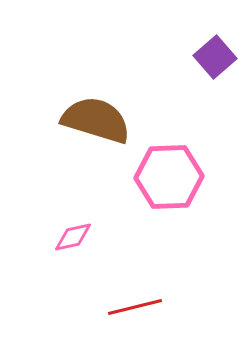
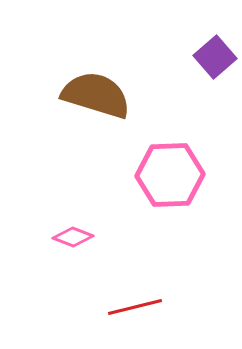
brown semicircle: moved 25 px up
pink hexagon: moved 1 px right, 2 px up
pink diamond: rotated 33 degrees clockwise
